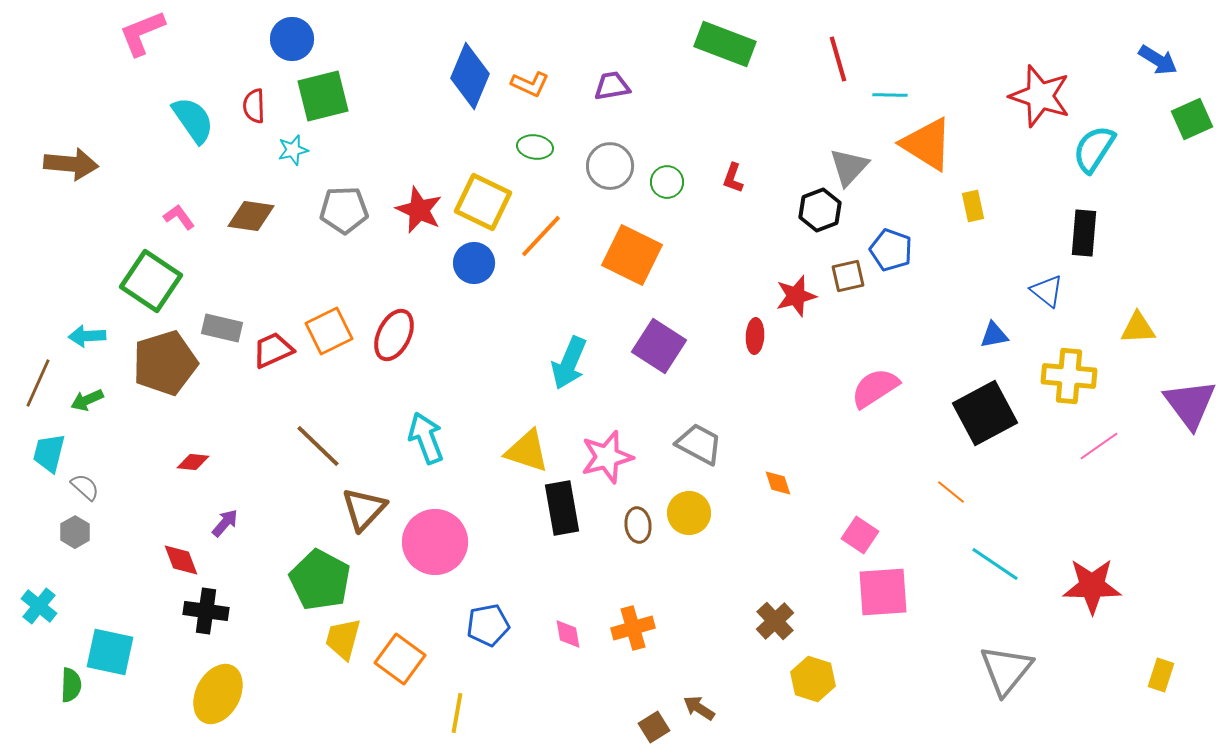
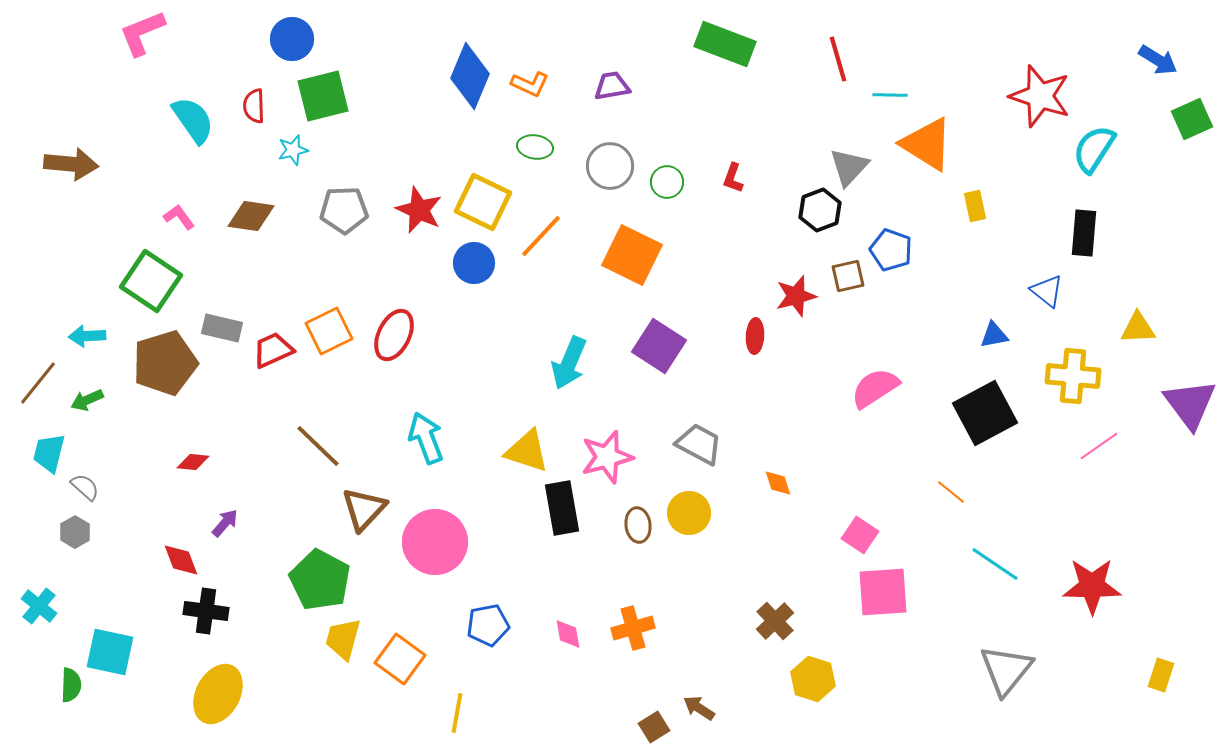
yellow rectangle at (973, 206): moved 2 px right
yellow cross at (1069, 376): moved 4 px right
brown line at (38, 383): rotated 15 degrees clockwise
